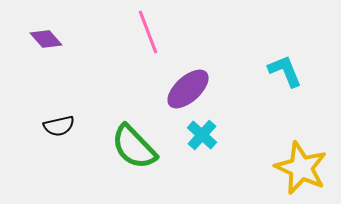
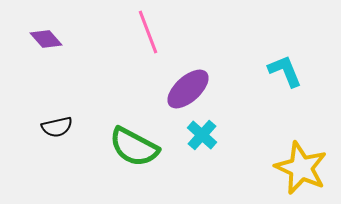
black semicircle: moved 2 px left, 1 px down
green semicircle: rotated 18 degrees counterclockwise
